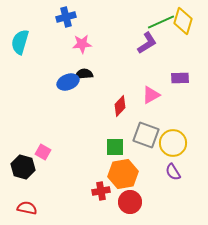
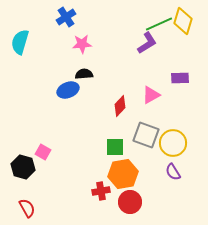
blue cross: rotated 18 degrees counterclockwise
green line: moved 2 px left, 2 px down
blue ellipse: moved 8 px down
red semicircle: rotated 48 degrees clockwise
